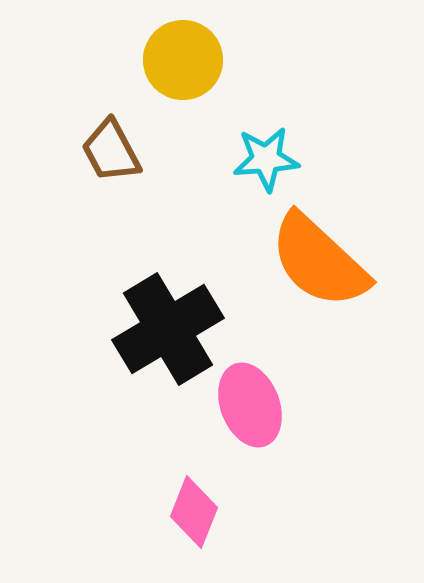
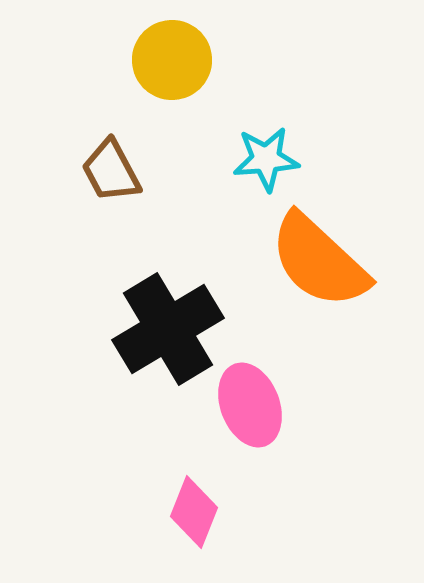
yellow circle: moved 11 px left
brown trapezoid: moved 20 px down
